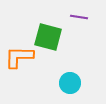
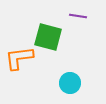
purple line: moved 1 px left, 1 px up
orange L-shape: moved 1 px down; rotated 8 degrees counterclockwise
